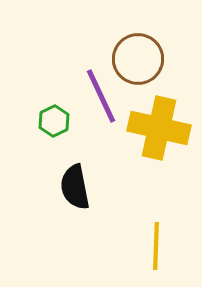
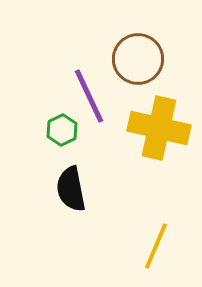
purple line: moved 12 px left
green hexagon: moved 8 px right, 9 px down
black semicircle: moved 4 px left, 2 px down
yellow line: rotated 21 degrees clockwise
